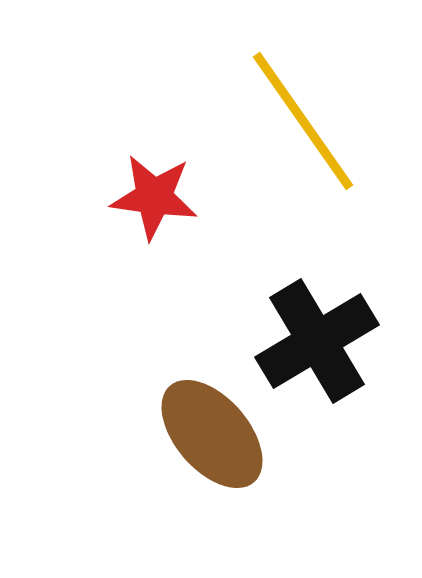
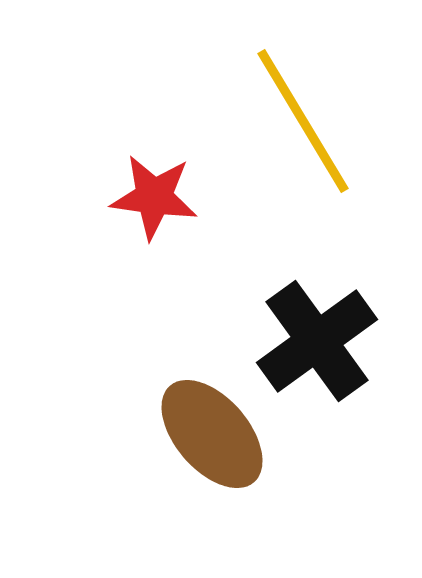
yellow line: rotated 4 degrees clockwise
black cross: rotated 5 degrees counterclockwise
